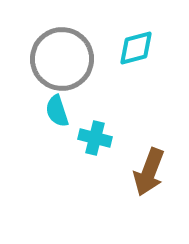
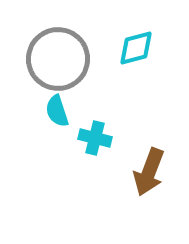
gray circle: moved 4 px left
